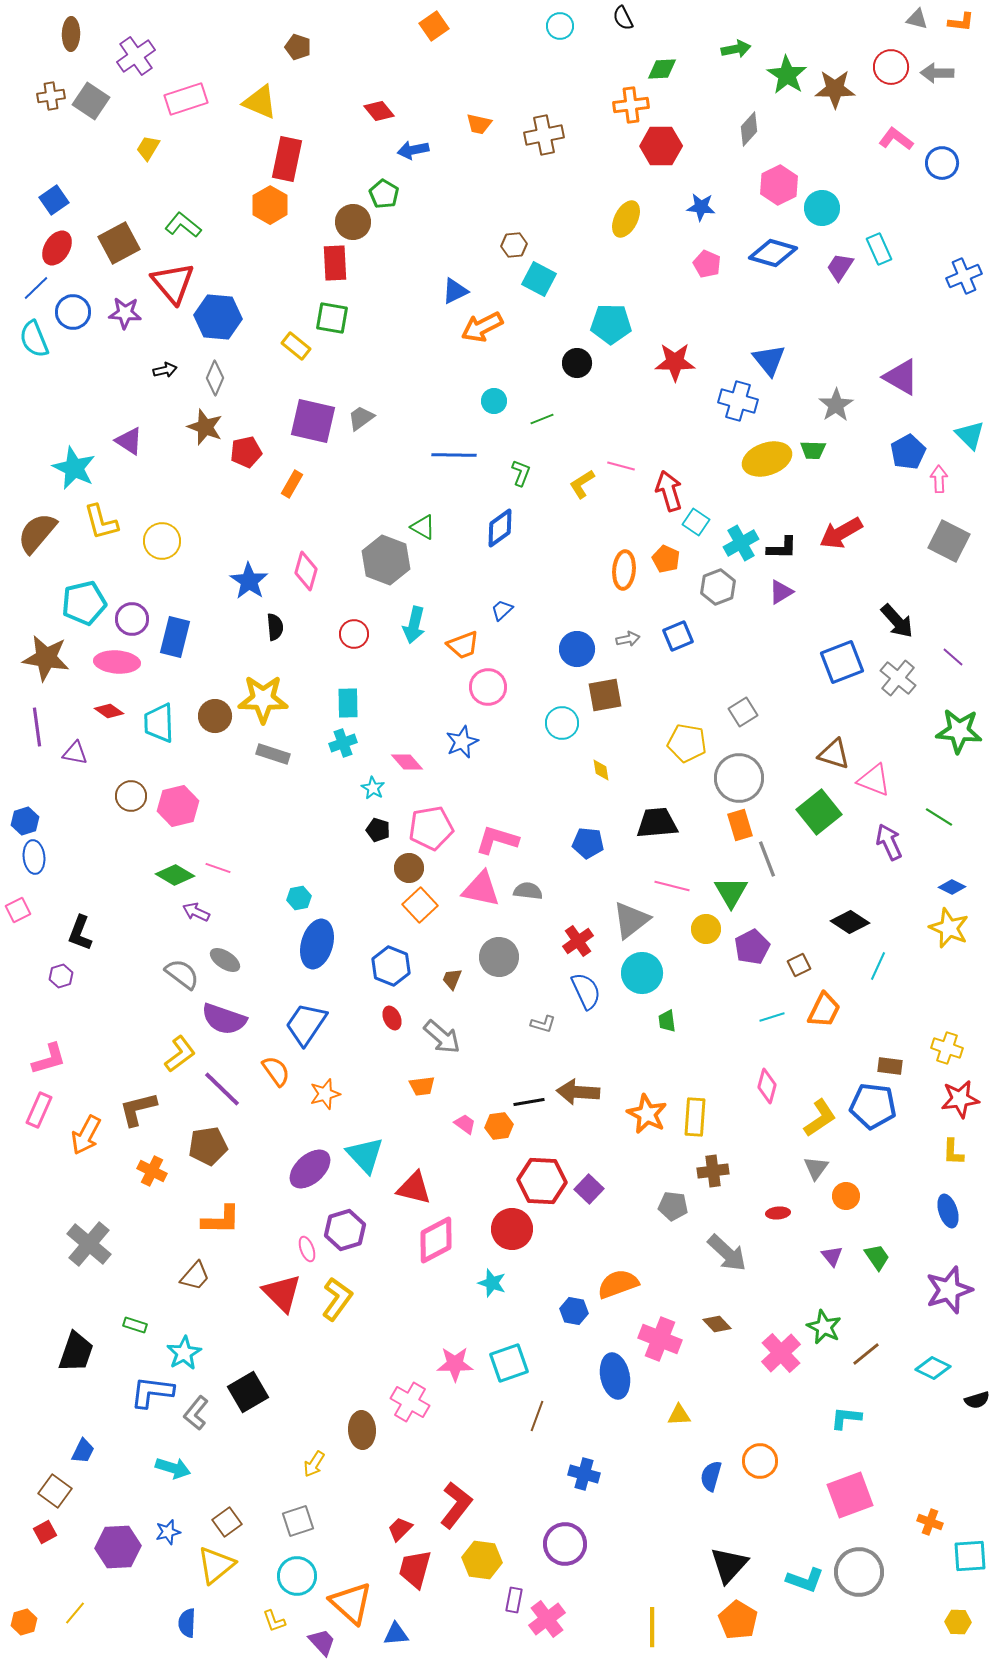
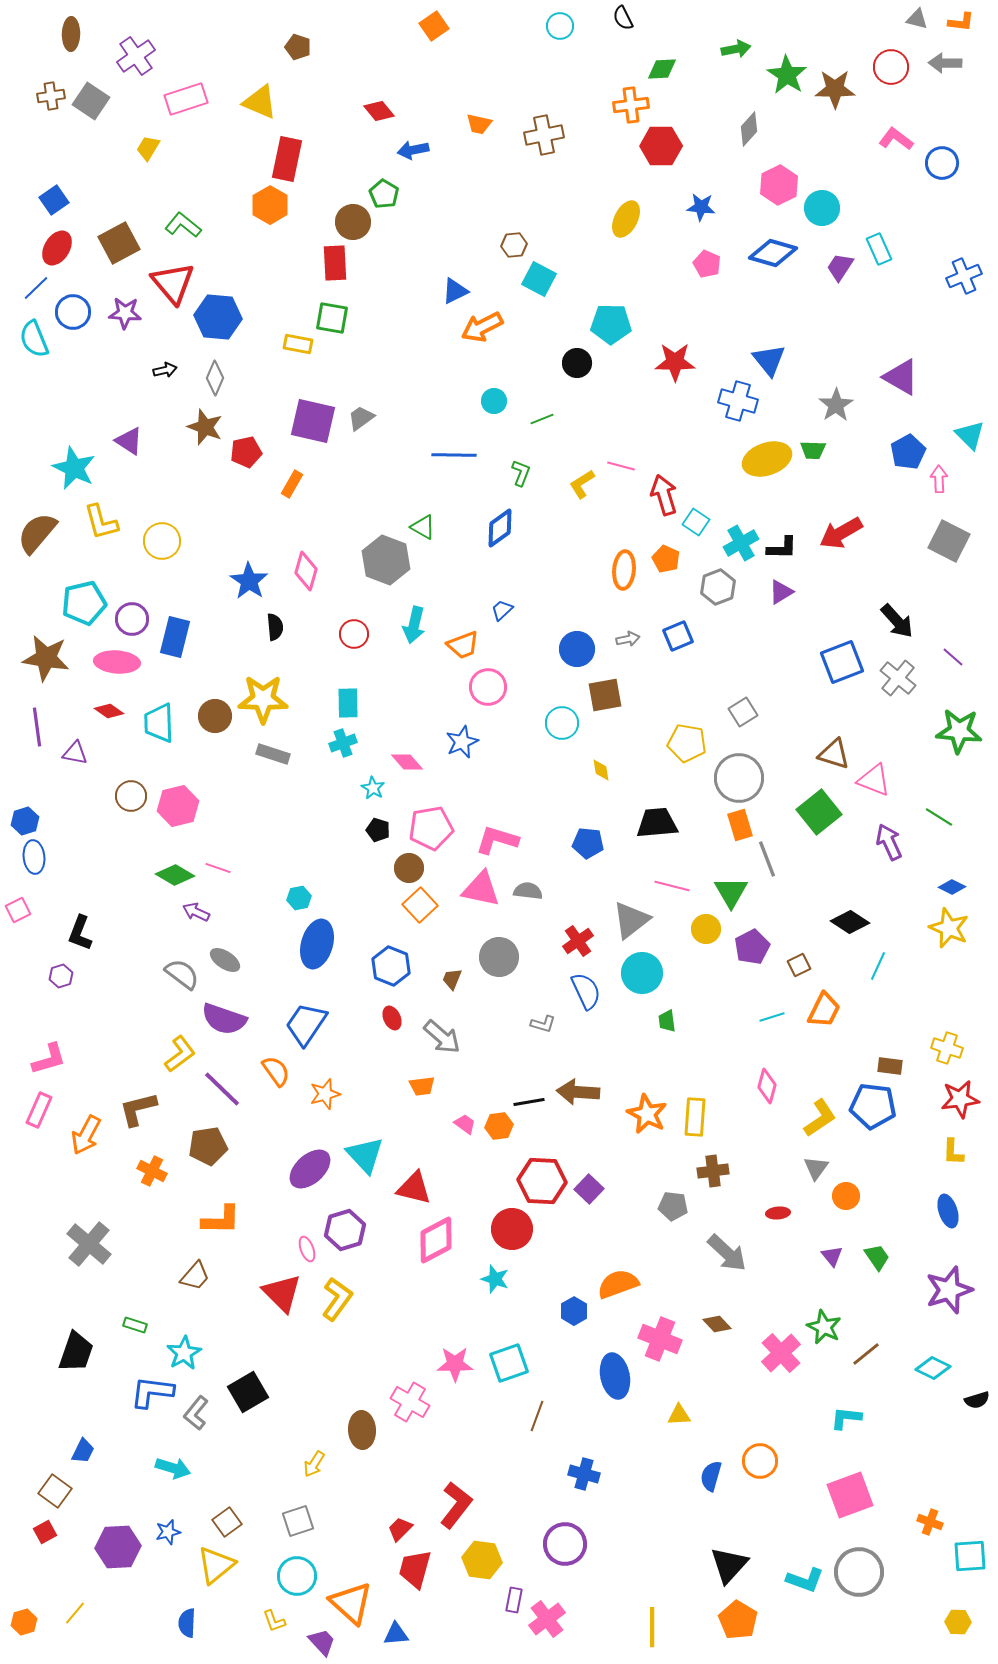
gray arrow at (937, 73): moved 8 px right, 10 px up
yellow rectangle at (296, 346): moved 2 px right, 2 px up; rotated 28 degrees counterclockwise
red arrow at (669, 491): moved 5 px left, 4 px down
cyan star at (492, 1283): moved 3 px right, 4 px up
blue hexagon at (574, 1311): rotated 20 degrees clockwise
